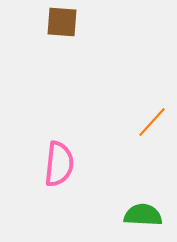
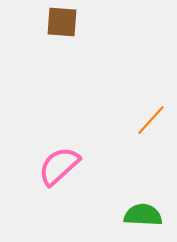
orange line: moved 1 px left, 2 px up
pink semicircle: moved 2 px down; rotated 138 degrees counterclockwise
